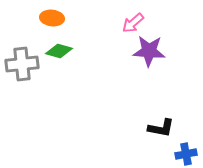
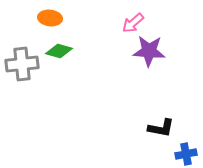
orange ellipse: moved 2 px left
